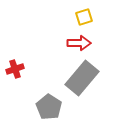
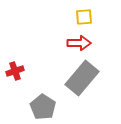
yellow square: rotated 12 degrees clockwise
red cross: moved 2 px down
gray pentagon: moved 6 px left
